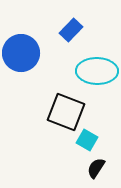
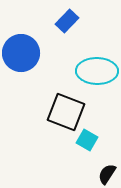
blue rectangle: moved 4 px left, 9 px up
black semicircle: moved 11 px right, 6 px down
